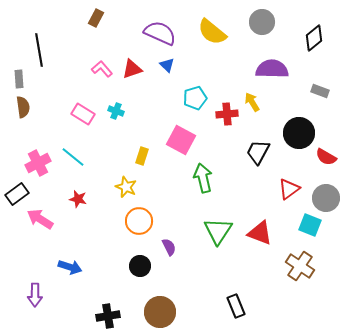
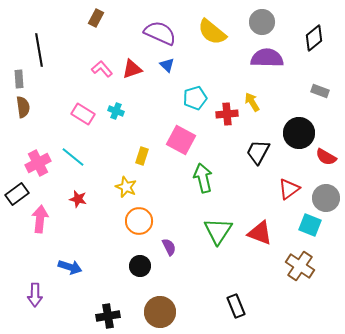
purple semicircle at (272, 69): moved 5 px left, 11 px up
pink arrow at (40, 219): rotated 64 degrees clockwise
